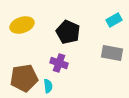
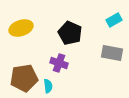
yellow ellipse: moved 1 px left, 3 px down
black pentagon: moved 2 px right, 1 px down
